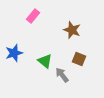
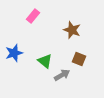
gray arrow: rotated 98 degrees clockwise
